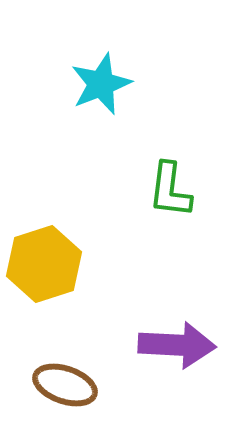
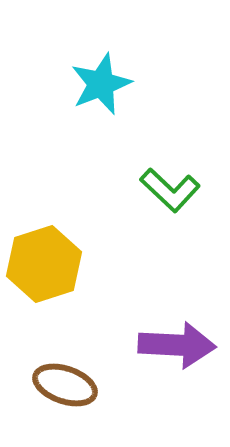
green L-shape: rotated 54 degrees counterclockwise
